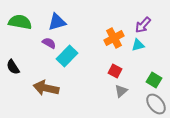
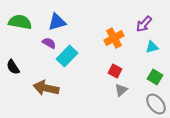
purple arrow: moved 1 px right, 1 px up
cyan triangle: moved 14 px right, 2 px down
green square: moved 1 px right, 3 px up
gray triangle: moved 1 px up
